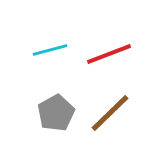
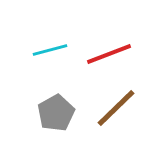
brown line: moved 6 px right, 5 px up
